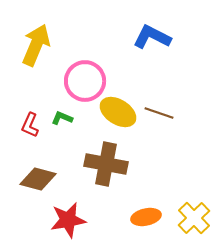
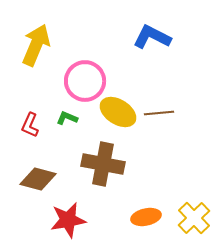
brown line: rotated 24 degrees counterclockwise
green L-shape: moved 5 px right
brown cross: moved 3 px left
